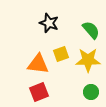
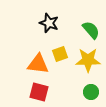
yellow square: moved 1 px left
red square: rotated 36 degrees clockwise
